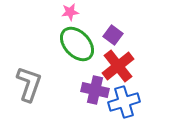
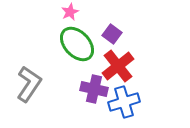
pink star: rotated 18 degrees counterclockwise
purple square: moved 1 px left, 1 px up
gray L-shape: rotated 15 degrees clockwise
purple cross: moved 1 px left, 1 px up
